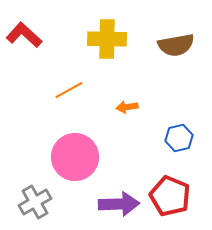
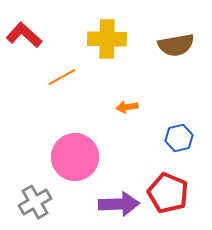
orange line: moved 7 px left, 13 px up
red pentagon: moved 2 px left, 3 px up
